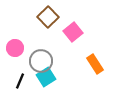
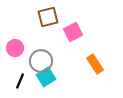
brown square: rotated 30 degrees clockwise
pink square: rotated 12 degrees clockwise
